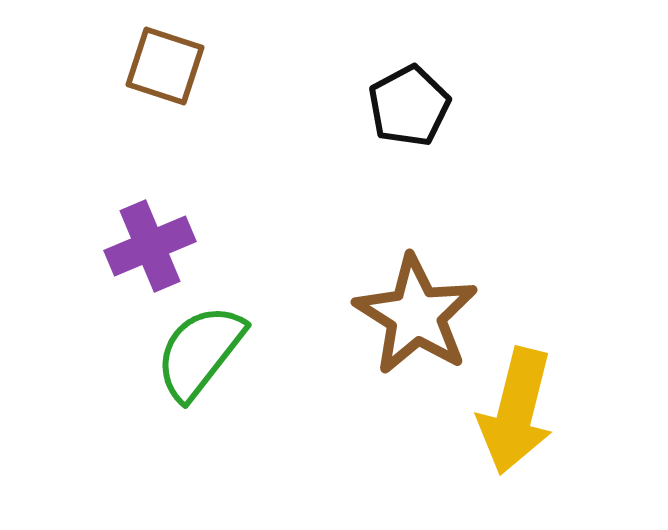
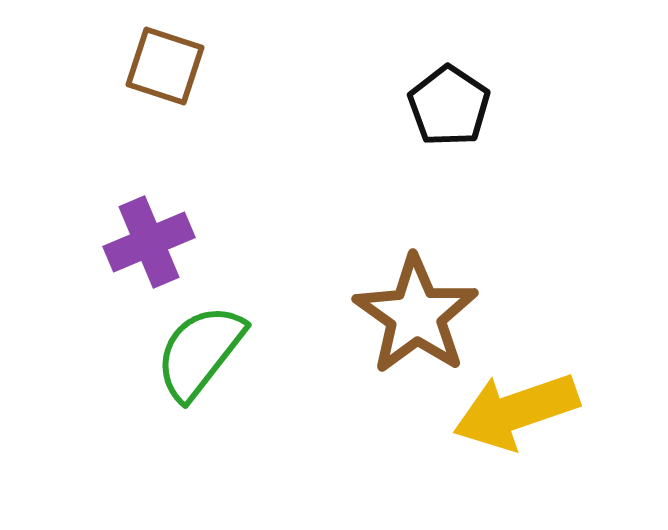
black pentagon: moved 40 px right; rotated 10 degrees counterclockwise
purple cross: moved 1 px left, 4 px up
brown star: rotated 3 degrees clockwise
yellow arrow: rotated 57 degrees clockwise
